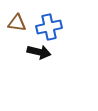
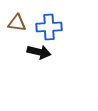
blue cross: rotated 10 degrees clockwise
